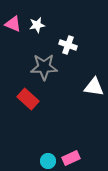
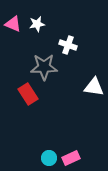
white star: moved 1 px up
red rectangle: moved 5 px up; rotated 15 degrees clockwise
cyan circle: moved 1 px right, 3 px up
